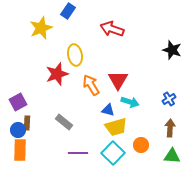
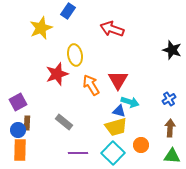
blue triangle: moved 11 px right, 1 px down
